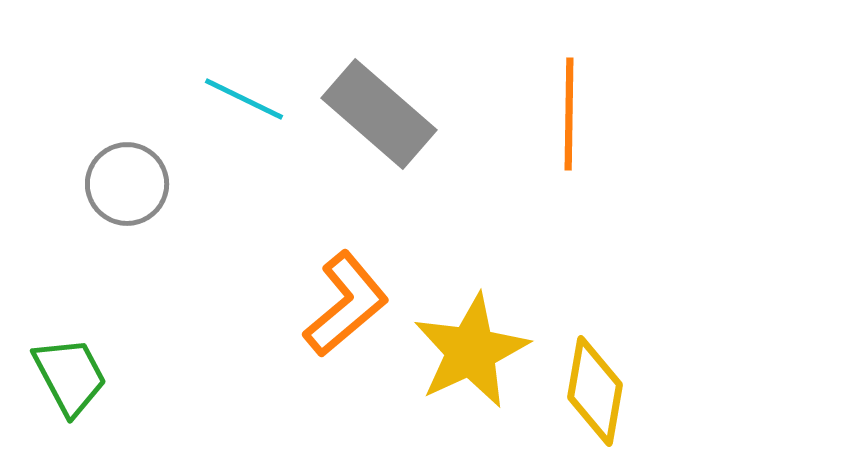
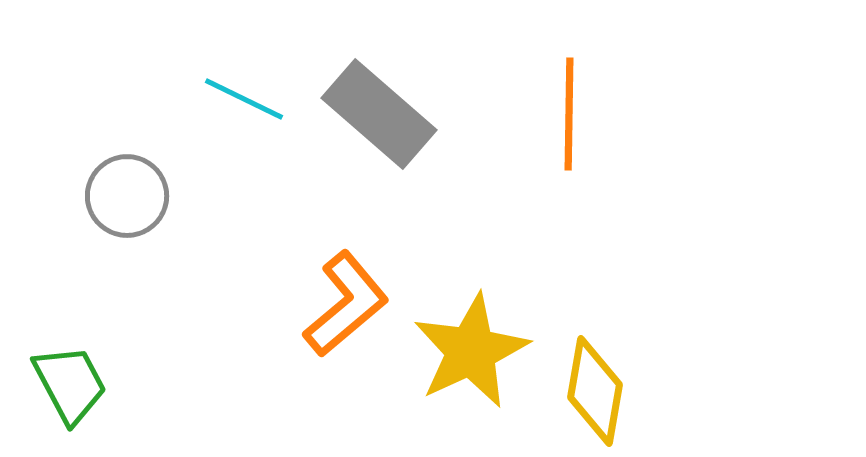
gray circle: moved 12 px down
green trapezoid: moved 8 px down
